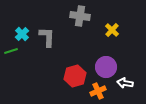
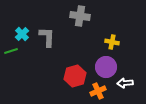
yellow cross: moved 12 px down; rotated 32 degrees counterclockwise
white arrow: rotated 14 degrees counterclockwise
